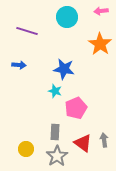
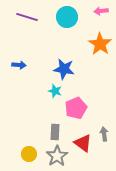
purple line: moved 14 px up
gray arrow: moved 6 px up
yellow circle: moved 3 px right, 5 px down
